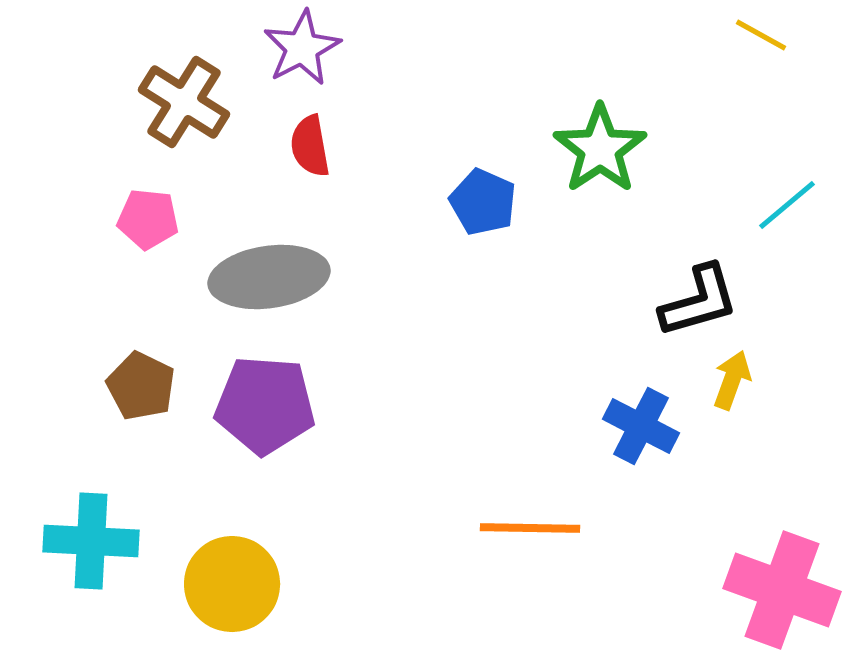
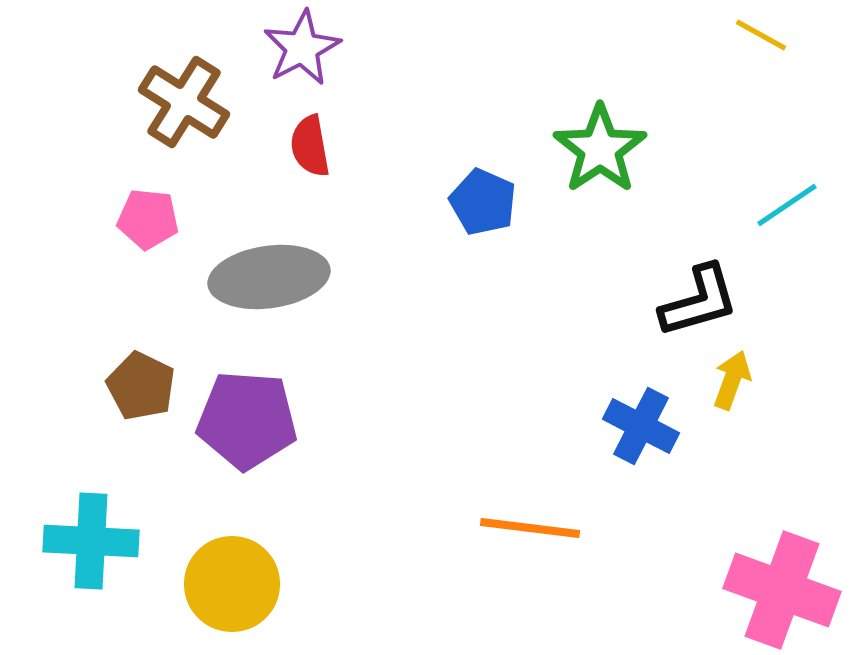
cyan line: rotated 6 degrees clockwise
purple pentagon: moved 18 px left, 15 px down
orange line: rotated 6 degrees clockwise
